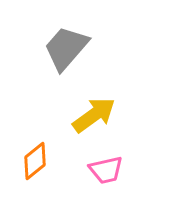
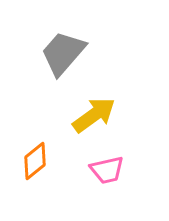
gray trapezoid: moved 3 px left, 5 px down
pink trapezoid: moved 1 px right
